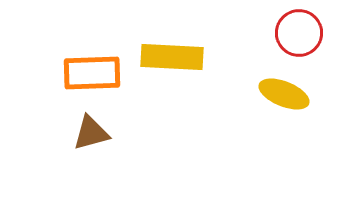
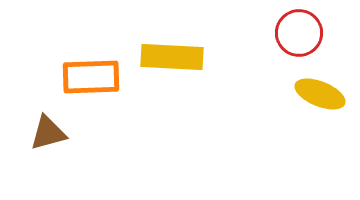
orange rectangle: moved 1 px left, 4 px down
yellow ellipse: moved 36 px right
brown triangle: moved 43 px left
